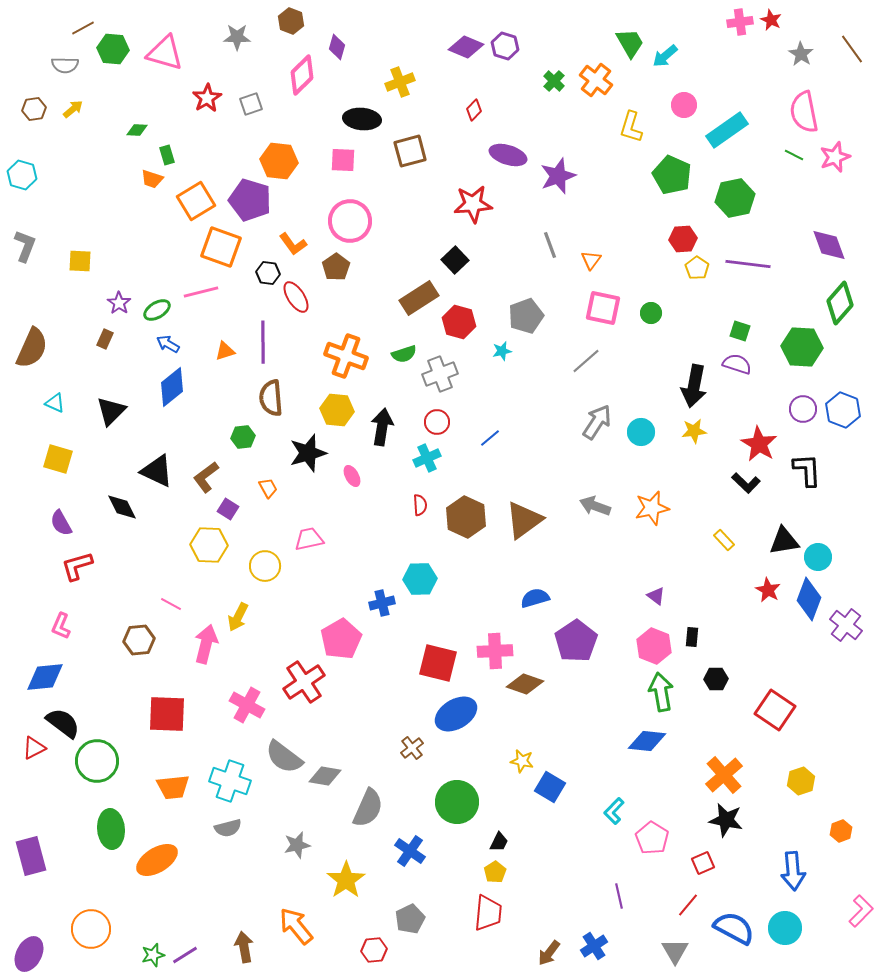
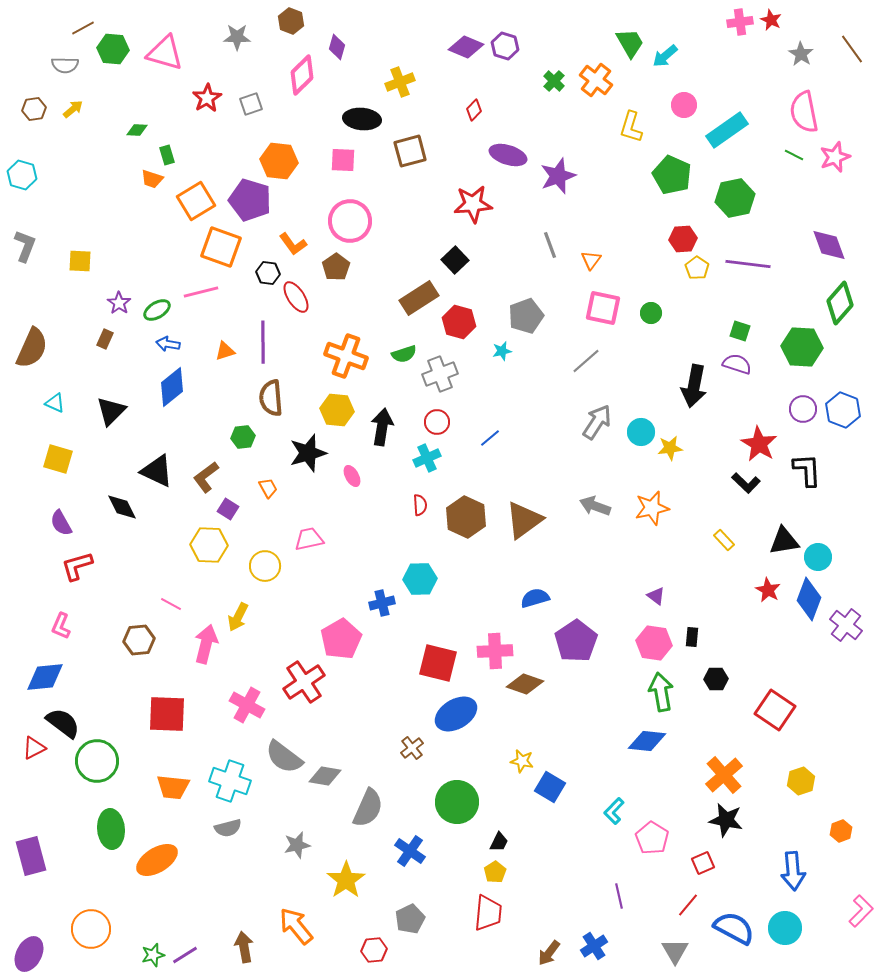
blue arrow at (168, 344): rotated 20 degrees counterclockwise
yellow star at (694, 431): moved 24 px left, 17 px down
pink hexagon at (654, 646): moved 3 px up; rotated 12 degrees counterclockwise
orange trapezoid at (173, 787): rotated 12 degrees clockwise
